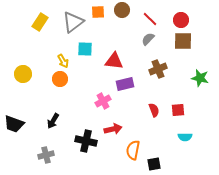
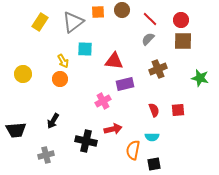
black trapezoid: moved 2 px right, 6 px down; rotated 25 degrees counterclockwise
cyan semicircle: moved 33 px left
